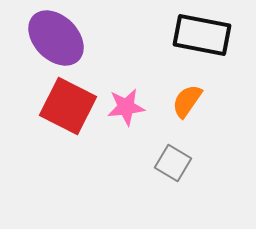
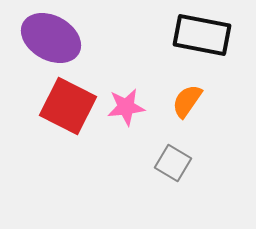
purple ellipse: moved 5 px left; rotated 16 degrees counterclockwise
